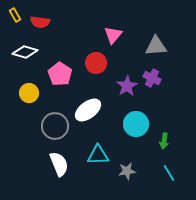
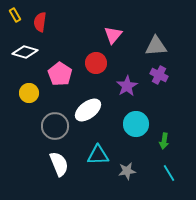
red semicircle: rotated 90 degrees clockwise
purple cross: moved 7 px right, 3 px up
